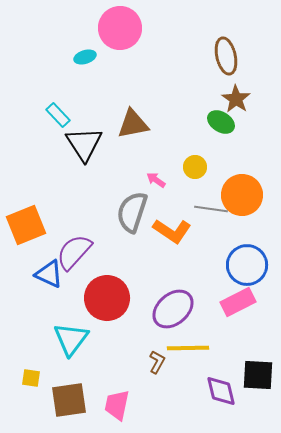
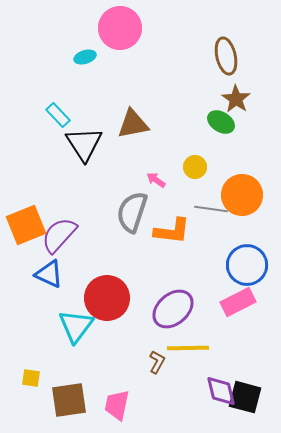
orange L-shape: rotated 27 degrees counterclockwise
purple semicircle: moved 15 px left, 17 px up
cyan triangle: moved 5 px right, 13 px up
black square: moved 13 px left, 22 px down; rotated 12 degrees clockwise
